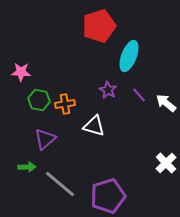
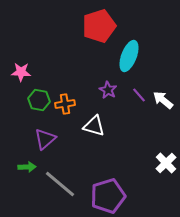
white arrow: moved 3 px left, 3 px up
